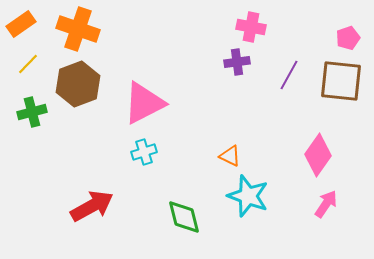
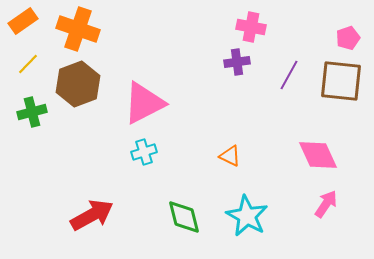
orange rectangle: moved 2 px right, 3 px up
pink diamond: rotated 60 degrees counterclockwise
cyan star: moved 1 px left, 20 px down; rotated 9 degrees clockwise
red arrow: moved 9 px down
